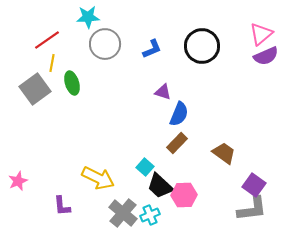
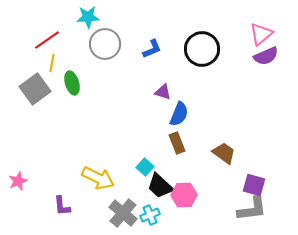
black circle: moved 3 px down
brown rectangle: rotated 65 degrees counterclockwise
purple square: rotated 20 degrees counterclockwise
